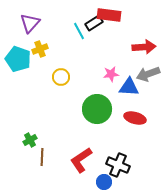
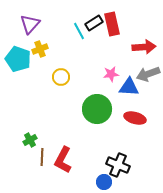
red rectangle: moved 3 px right, 9 px down; rotated 70 degrees clockwise
purple triangle: moved 1 px down
red L-shape: moved 18 px left; rotated 28 degrees counterclockwise
